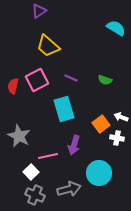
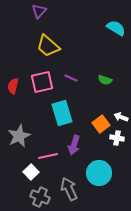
purple triangle: rotated 14 degrees counterclockwise
pink square: moved 5 px right, 2 px down; rotated 15 degrees clockwise
cyan rectangle: moved 2 px left, 4 px down
gray star: rotated 20 degrees clockwise
gray arrow: rotated 100 degrees counterclockwise
gray cross: moved 5 px right, 2 px down
